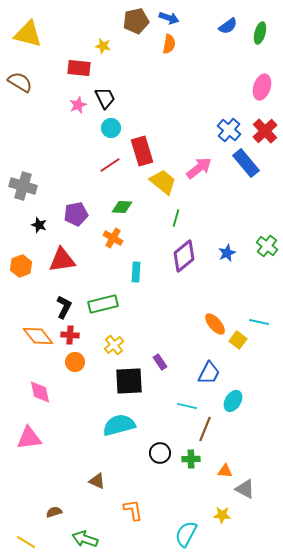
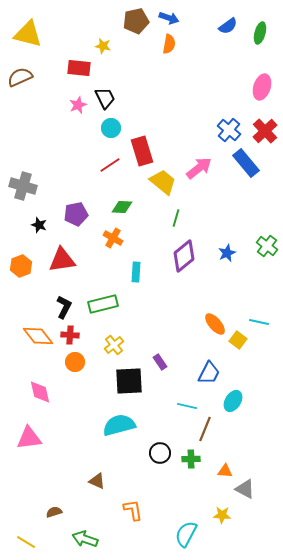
brown semicircle at (20, 82): moved 5 px up; rotated 55 degrees counterclockwise
